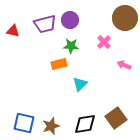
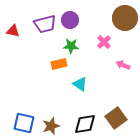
pink arrow: moved 1 px left
cyan triangle: rotated 42 degrees counterclockwise
